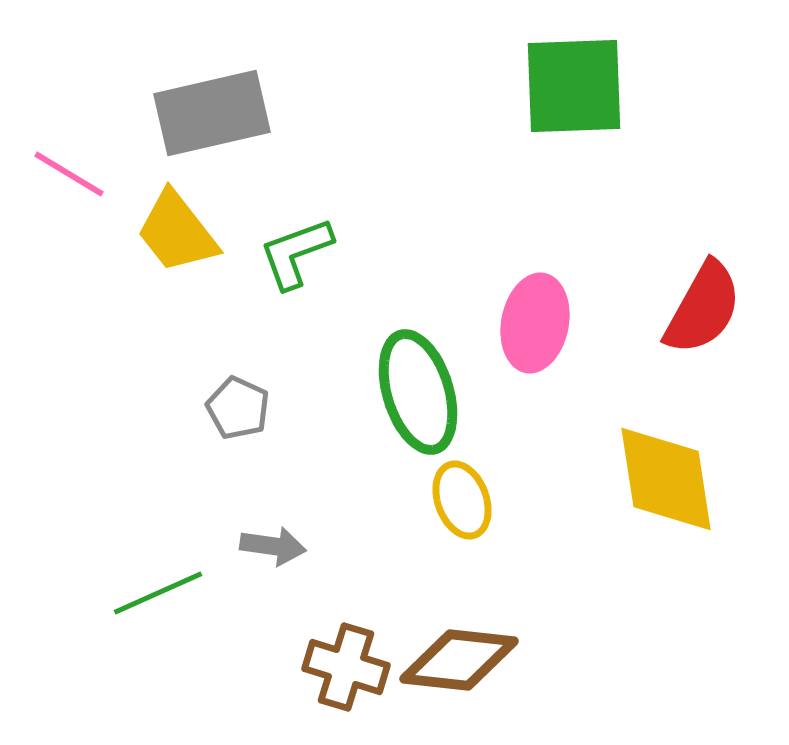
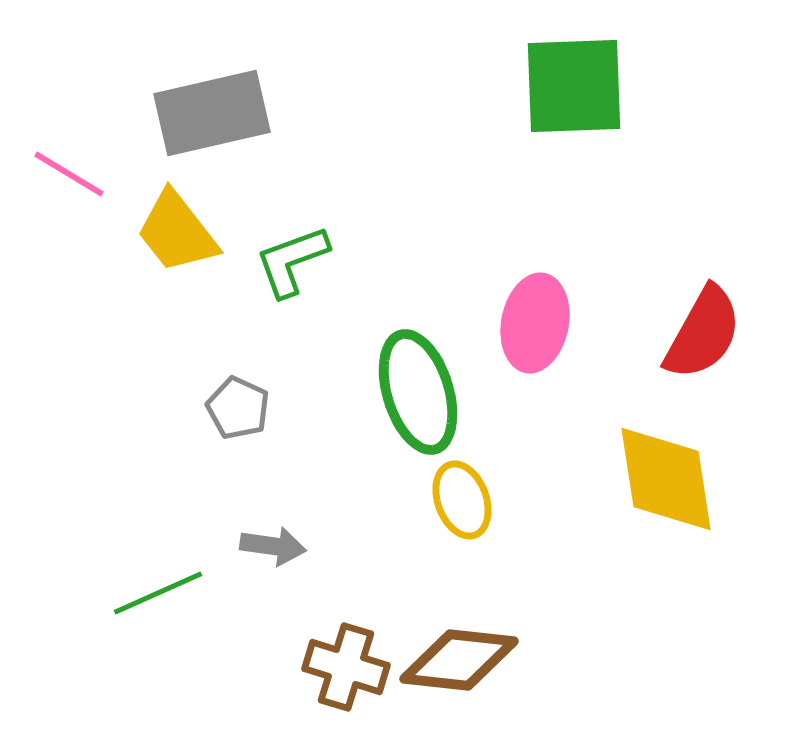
green L-shape: moved 4 px left, 8 px down
red semicircle: moved 25 px down
